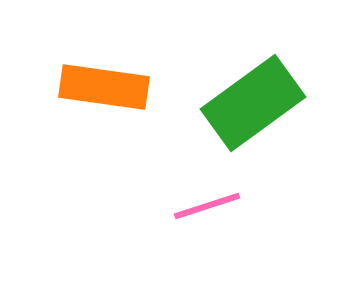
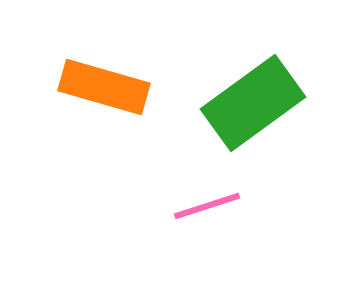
orange rectangle: rotated 8 degrees clockwise
